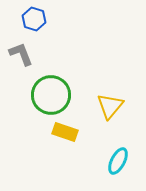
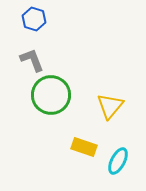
gray L-shape: moved 11 px right, 6 px down
yellow rectangle: moved 19 px right, 15 px down
